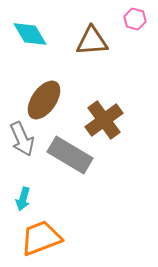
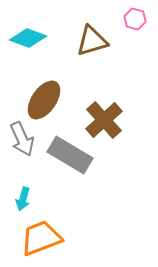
cyan diamond: moved 2 px left, 4 px down; rotated 39 degrees counterclockwise
brown triangle: rotated 12 degrees counterclockwise
brown cross: rotated 6 degrees counterclockwise
